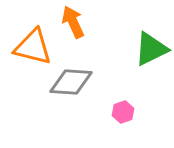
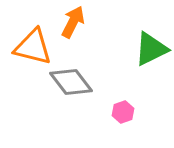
orange arrow: rotated 52 degrees clockwise
gray diamond: rotated 48 degrees clockwise
